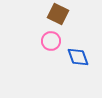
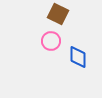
blue diamond: rotated 20 degrees clockwise
